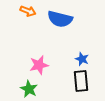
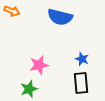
orange arrow: moved 16 px left
blue semicircle: moved 2 px up
black rectangle: moved 2 px down
green star: rotated 24 degrees clockwise
